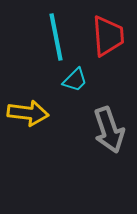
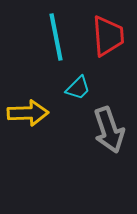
cyan trapezoid: moved 3 px right, 8 px down
yellow arrow: rotated 9 degrees counterclockwise
